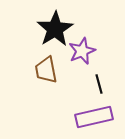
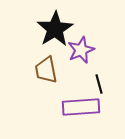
purple star: moved 1 px left, 1 px up
purple rectangle: moved 13 px left, 10 px up; rotated 9 degrees clockwise
